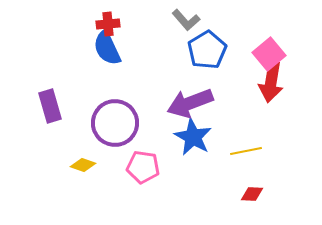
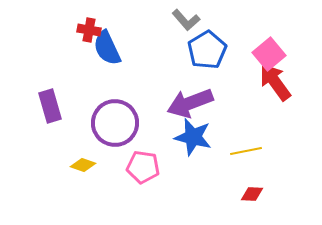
red cross: moved 19 px left, 6 px down; rotated 15 degrees clockwise
red arrow: moved 4 px right; rotated 135 degrees clockwise
blue star: rotated 15 degrees counterclockwise
